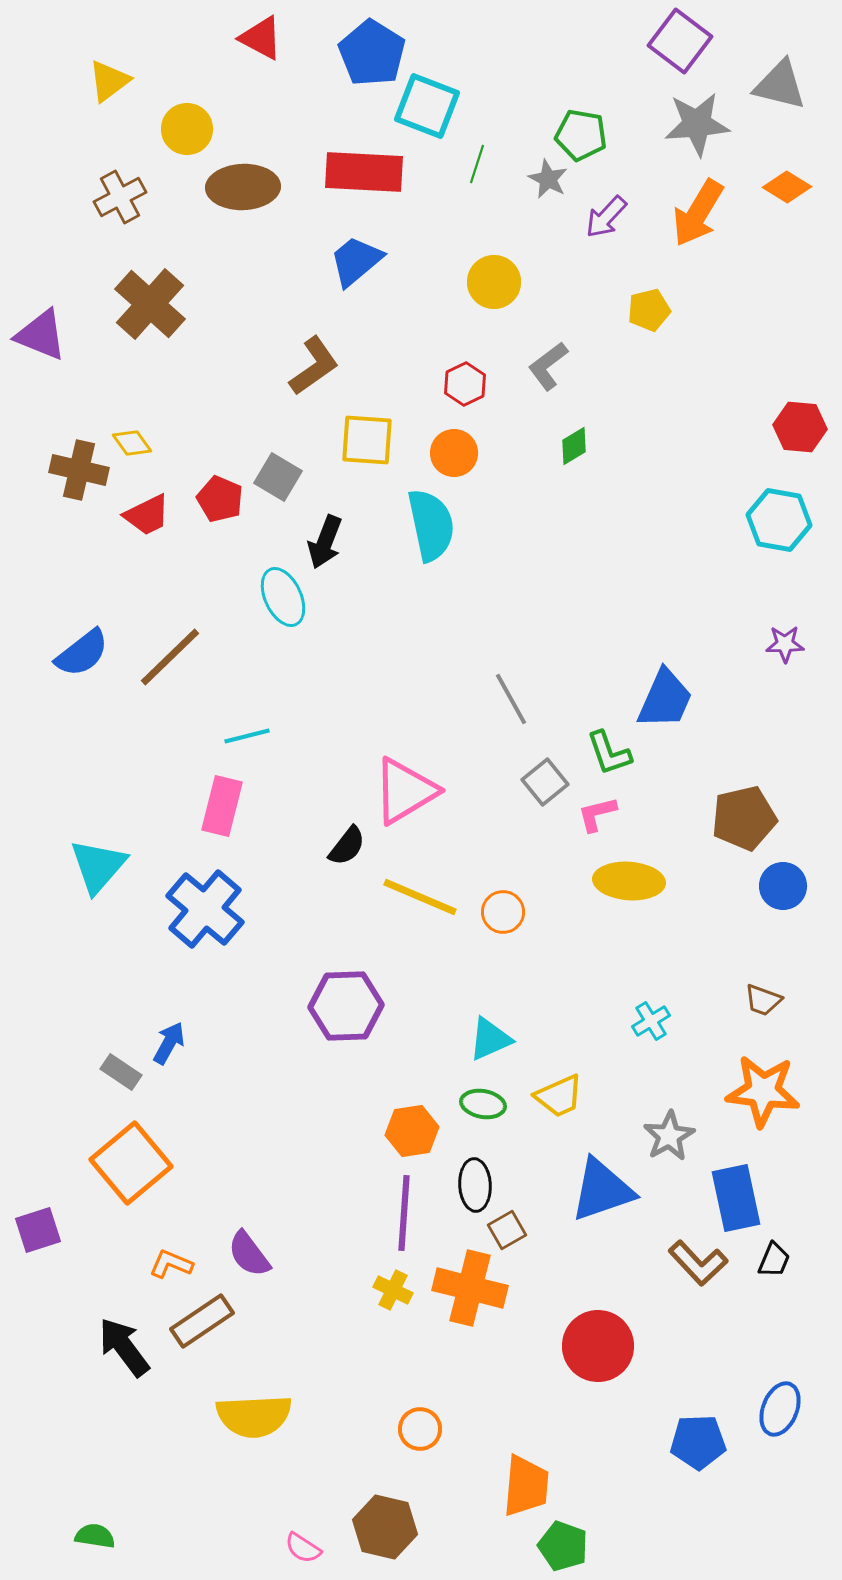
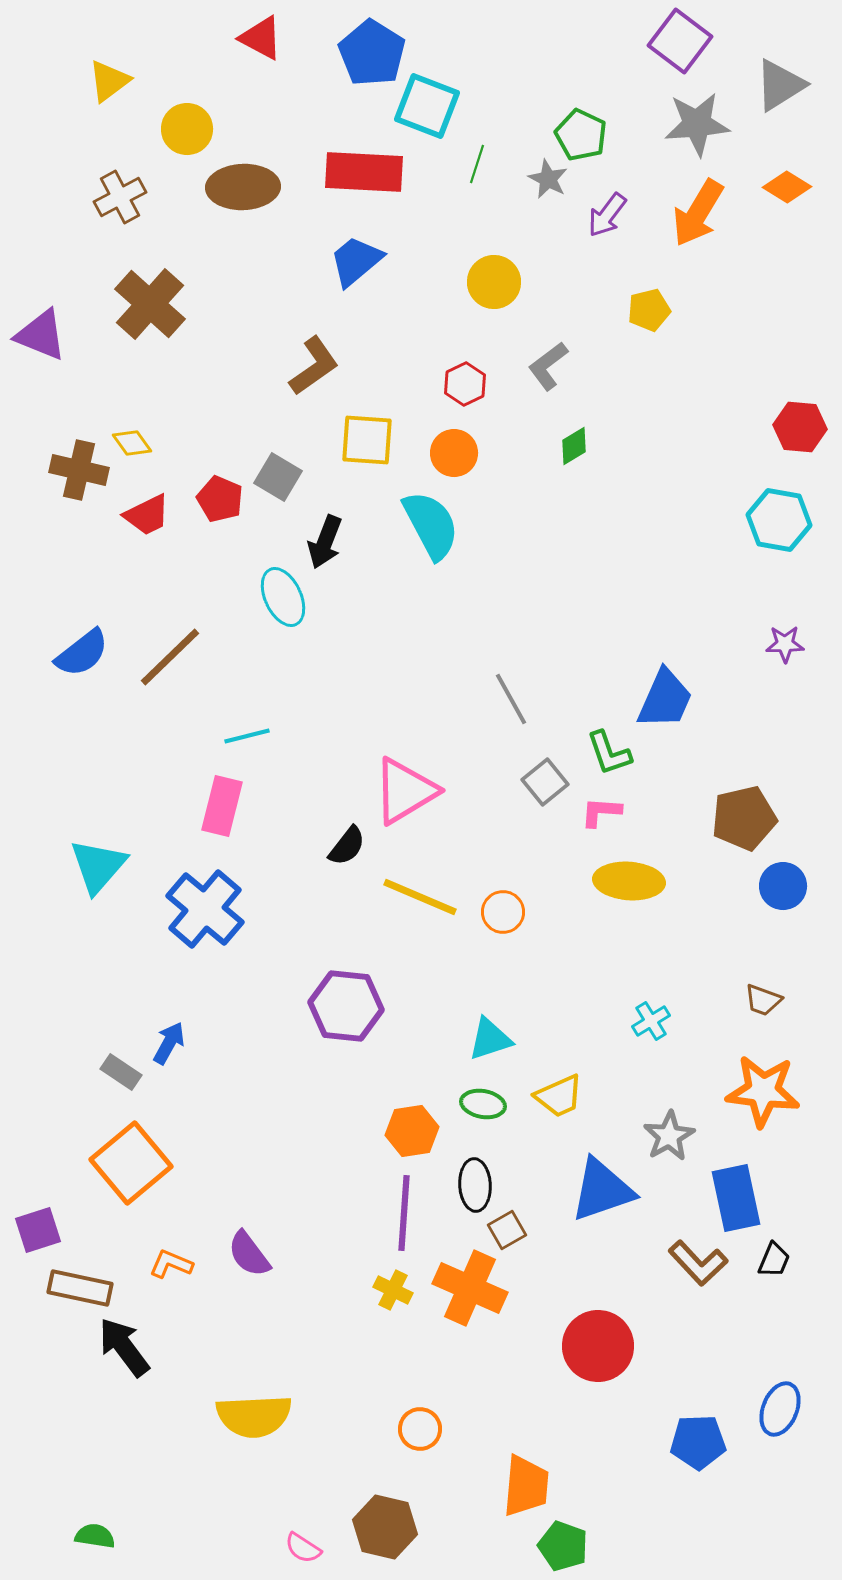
gray triangle at (780, 85): rotated 46 degrees counterclockwise
green pentagon at (581, 135): rotated 15 degrees clockwise
purple arrow at (606, 217): moved 1 px right, 2 px up; rotated 6 degrees counterclockwise
cyan semicircle at (431, 525): rotated 16 degrees counterclockwise
pink L-shape at (597, 814): moved 4 px right, 2 px up; rotated 18 degrees clockwise
purple hexagon at (346, 1006): rotated 8 degrees clockwise
cyan triangle at (490, 1039): rotated 6 degrees clockwise
orange cross at (470, 1288): rotated 10 degrees clockwise
brown rectangle at (202, 1321): moved 122 px left, 33 px up; rotated 46 degrees clockwise
